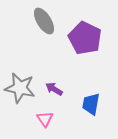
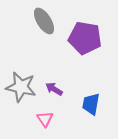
purple pentagon: rotated 16 degrees counterclockwise
gray star: moved 1 px right, 1 px up
